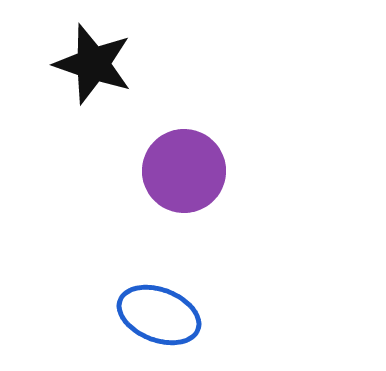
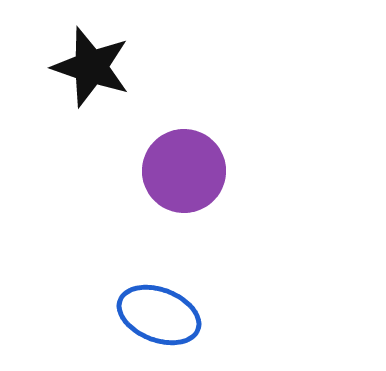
black star: moved 2 px left, 3 px down
